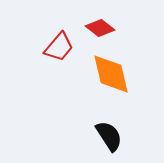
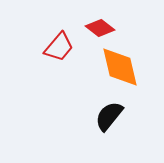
orange diamond: moved 9 px right, 7 px up
black semicircle: moved 20 px up; rotated 108 degrees counterclockwise
